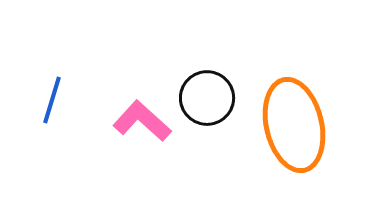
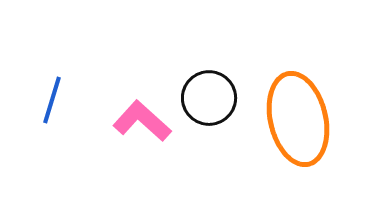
black circle: moved 2 px right
orange ellipse: moved 4 px right, 6 px up
